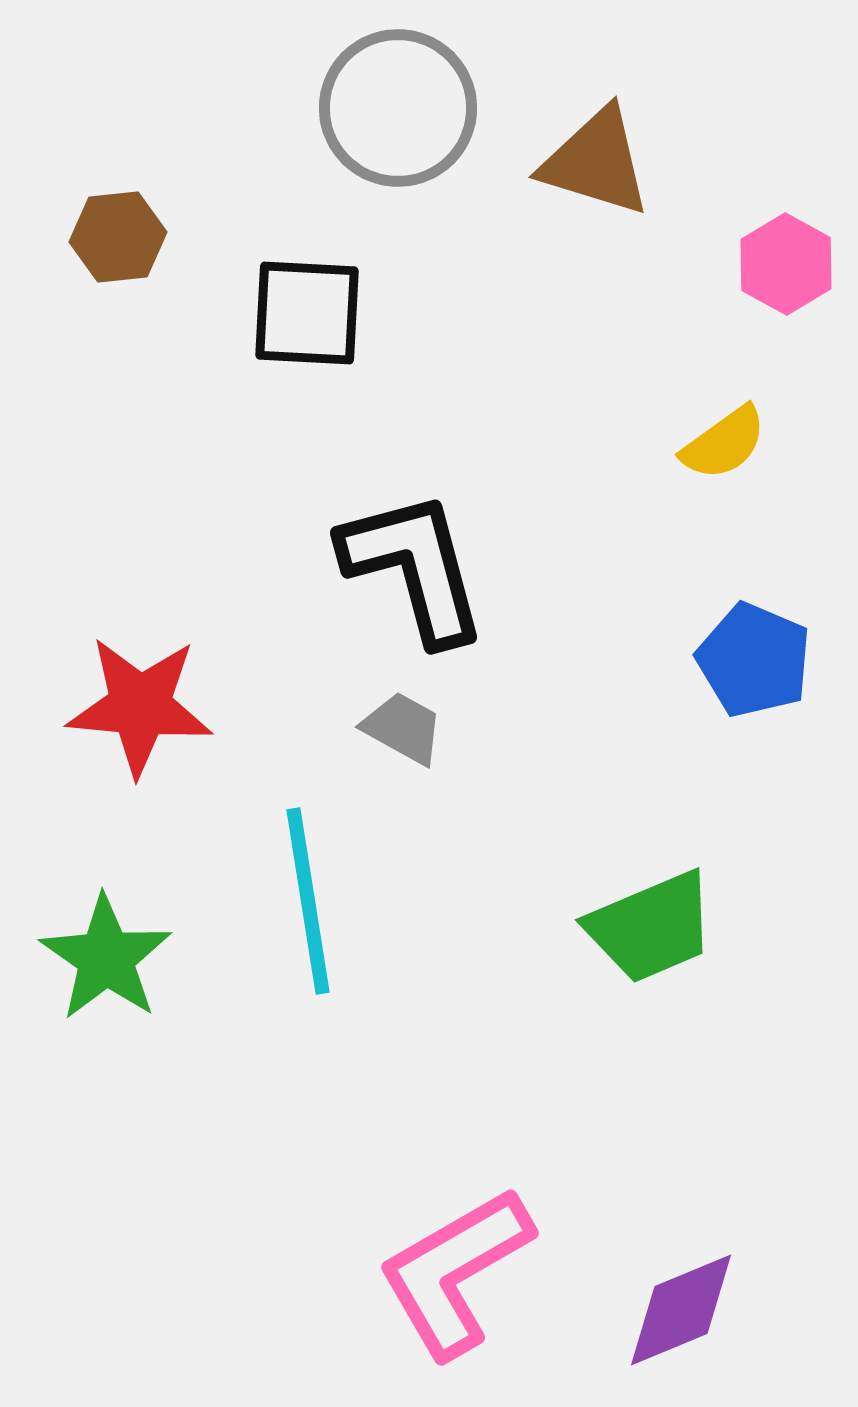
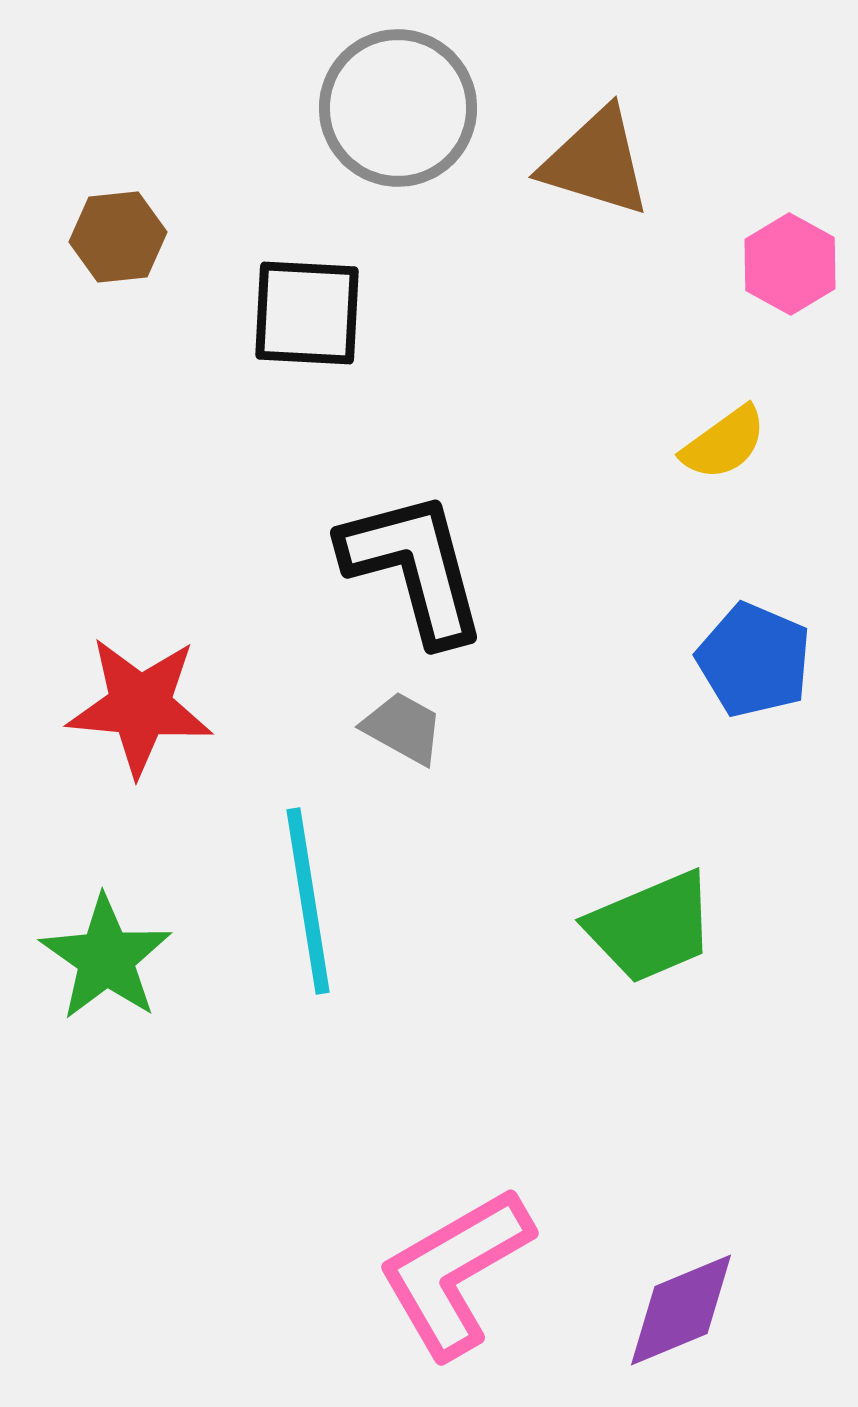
pink hexagon: moved 4 px right
